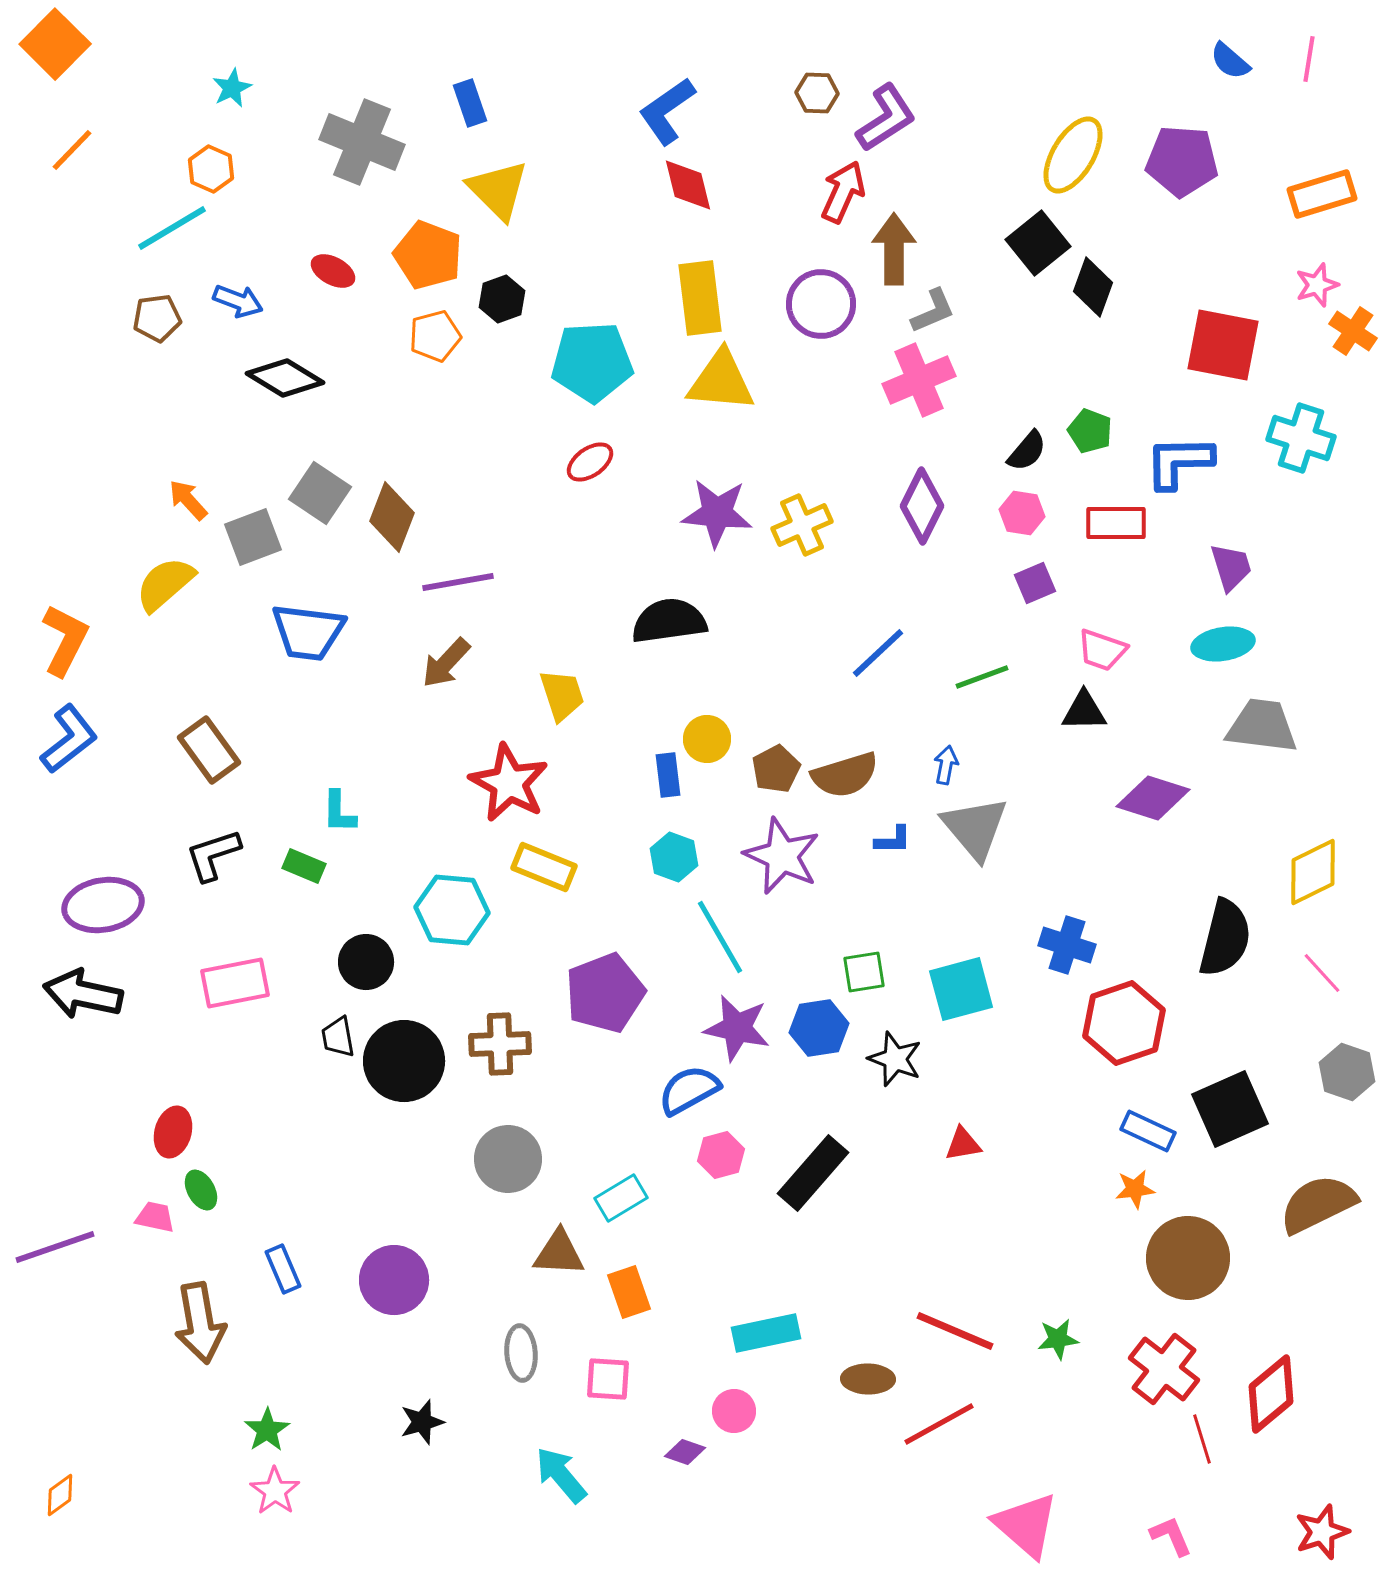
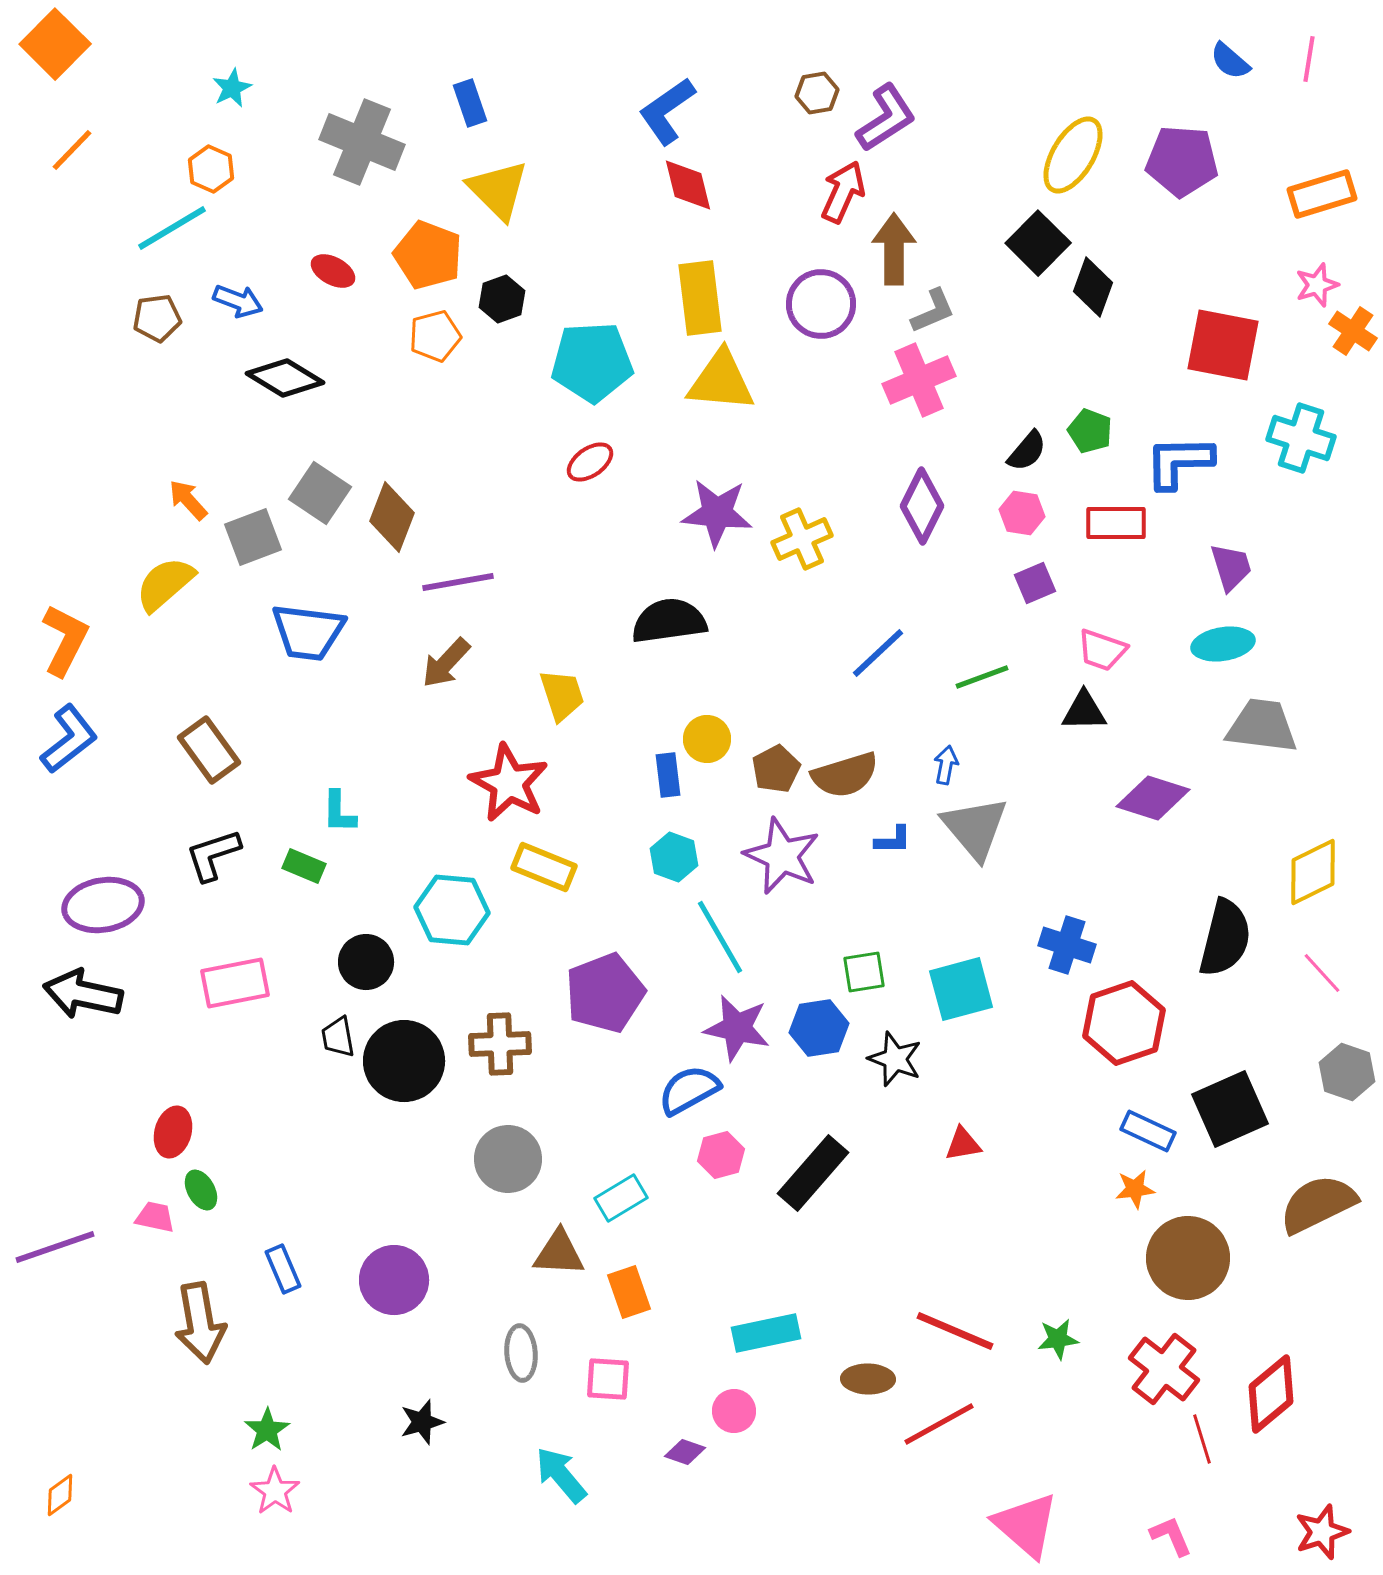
brown hexagon at (817, 93): rotated 12 degrees counterclockwise
black square at (1038, 243): rotated 6 degrees counterclockwise
yellow cross at (802, 525): moved 14 px down
